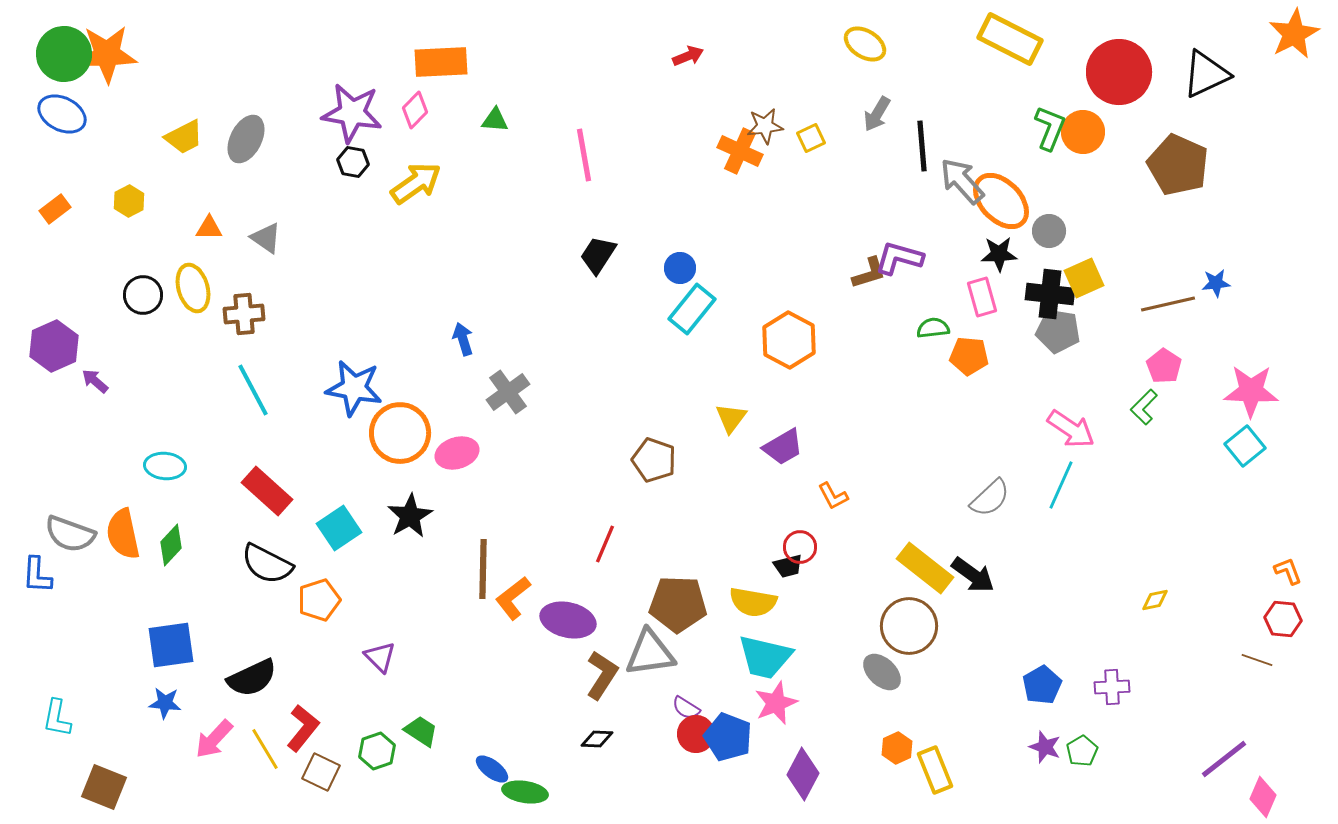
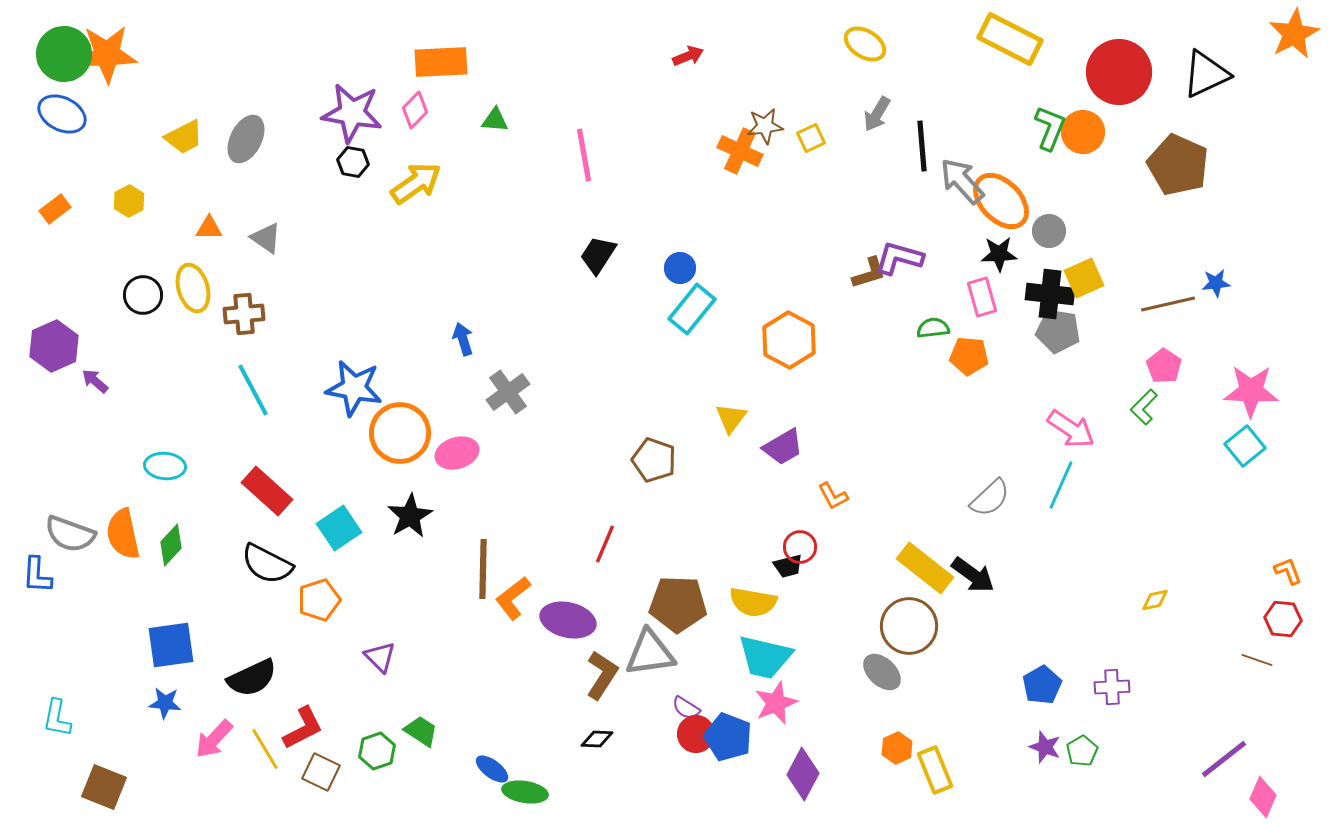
red L-shape at (303, 728): rotated 24 degrees clockwise
